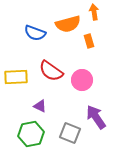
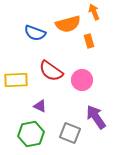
orange arrow: rotated 14 degrees counterclockwise
yellow rectangle: moved 3 px down
